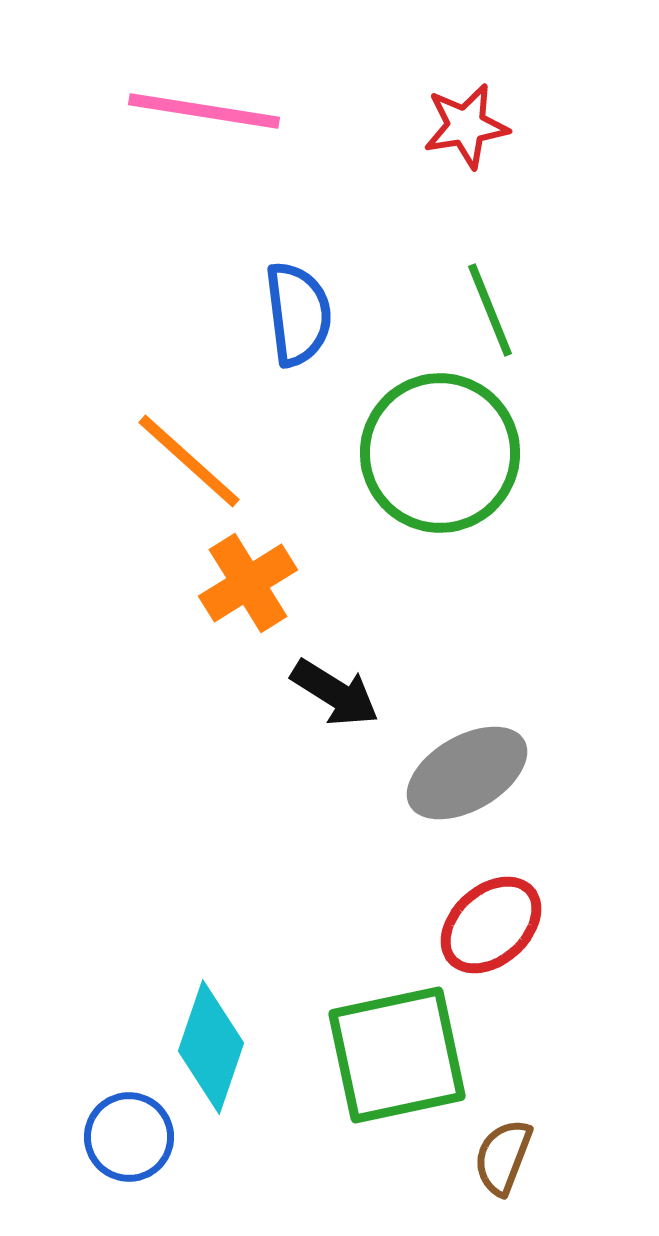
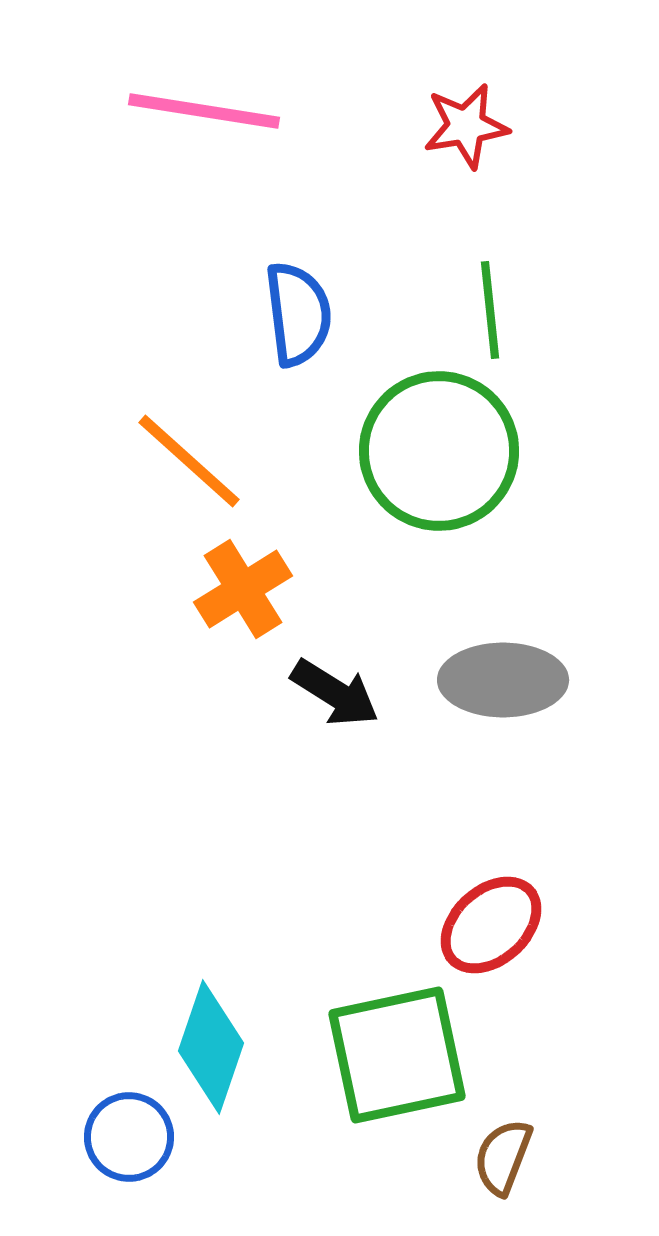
green line: rotated 16 degrees clockwise
green circle: moved 1 px left, 2 px up
orange cross: moved 5 px left, 6 px down
gray ellipse: moved 36 px right, 93 px up; rotated 30 degrees clockwise
